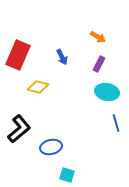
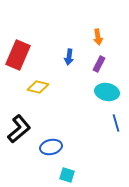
orange arrow: rotated 49 degrees clockwise
blue arrow: moved 7 px right; rotated 35 degrees clockwise
